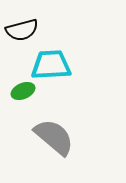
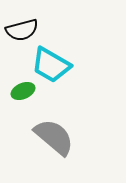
cyan trapezoid: rotated 147 degrees counterclockwise
